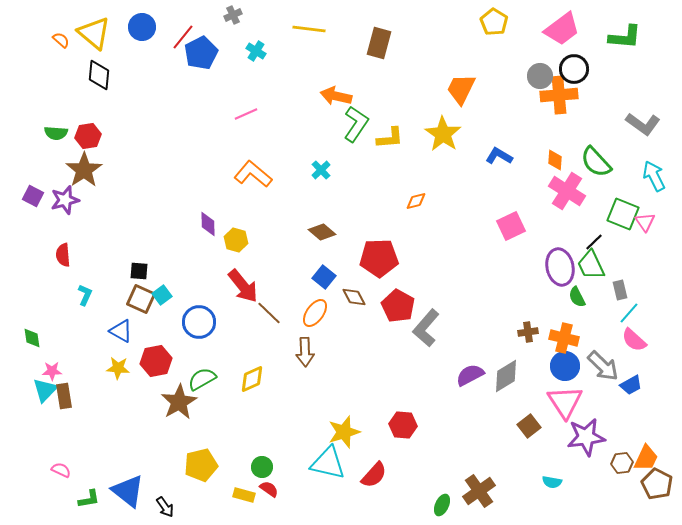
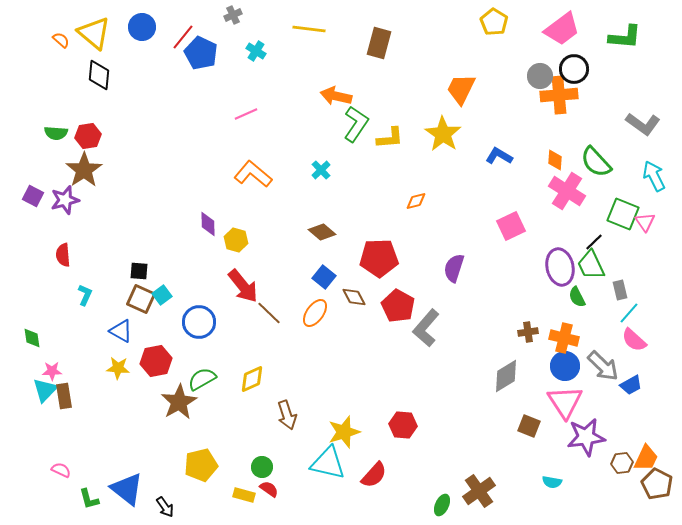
blue pentagon at (201, 53): rotated 20 degrees counterclockwise
brown arrow at (305, 352): moved 18 px left, 63 px down; rotated 16 degrees counterclockwise
purple semicircle at (470, 375): moved 16 px left, 107 px up; rotated 44 degrees counterclockwise
brown square at (529, 426): rotated 30 degrees counterclockwise
blue triangle at (128, 491): moved 1 px left, 2 px up
green L-shape at (89, 499): rotated 85 degrees clockwise
